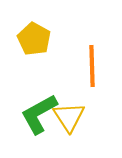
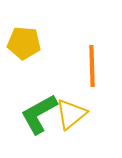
yellow pentagon: moved 10 px left, 4 px down; rotated 24 degrees counterclockwise
yellow triangle: moved 2 px right, 3 px up; rotated 24 degrees clockwise
